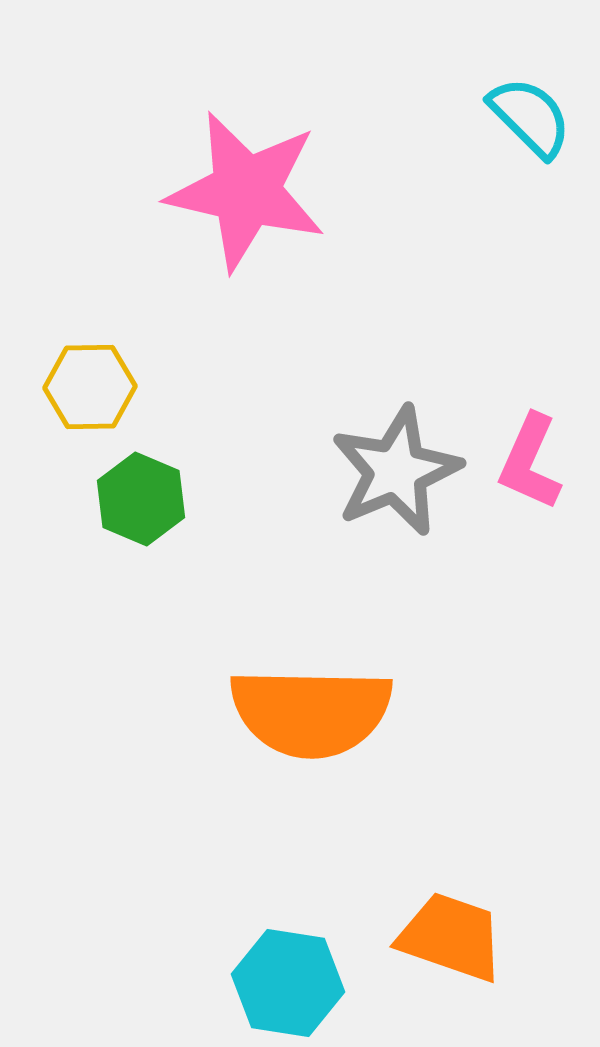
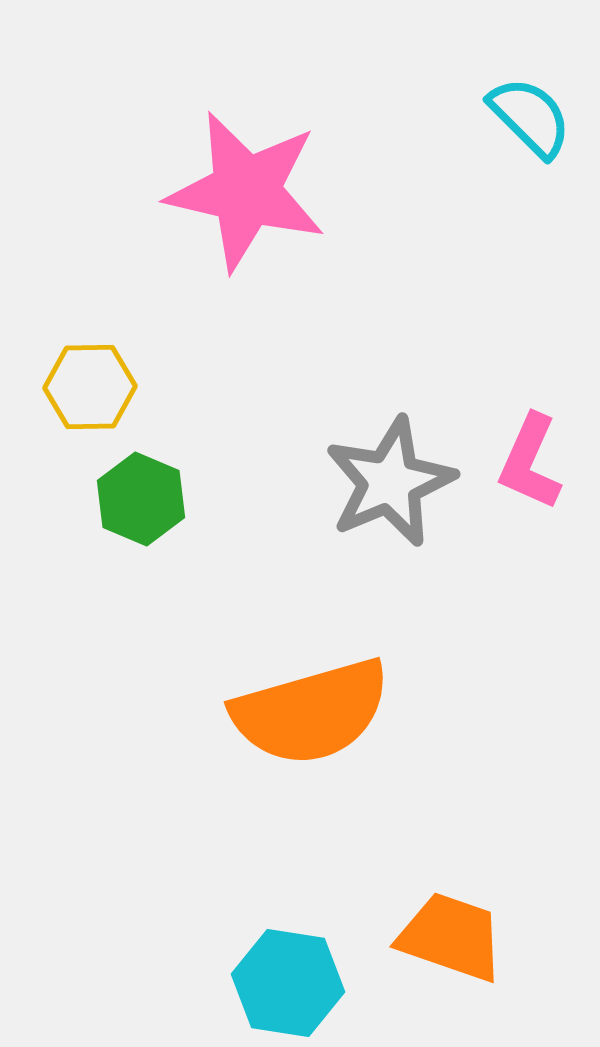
gray star: moved 6 px left, 11 px down
orange semicircle: rotated 17 degrees counterclockwise
